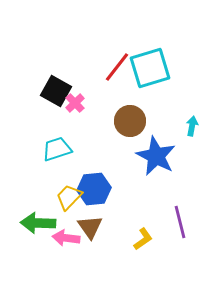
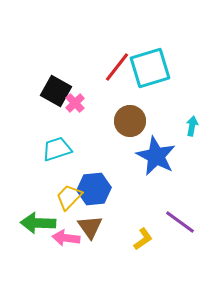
purple line: rotated 40 degrees counterclockwise
